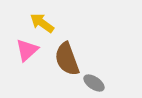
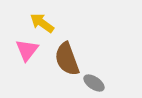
pink triangle: rotated 10 degrees counterclockwise
